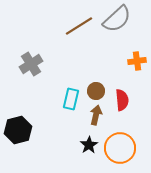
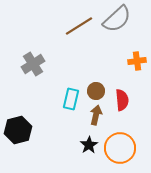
gray cross: moved 2 px right
